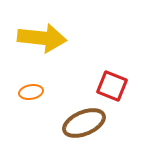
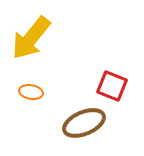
yellow arrow: moved 11 px left; rotated 123 degrees clockwise
orange ellipse: rotated 20 degrees clockwise
